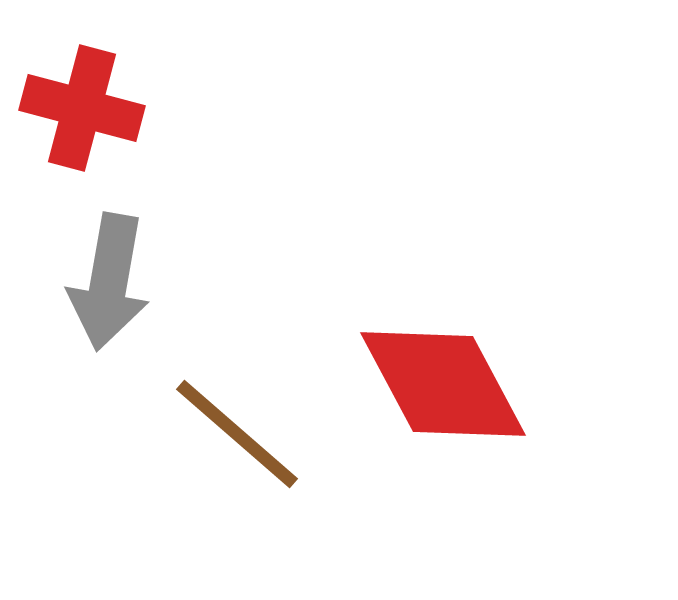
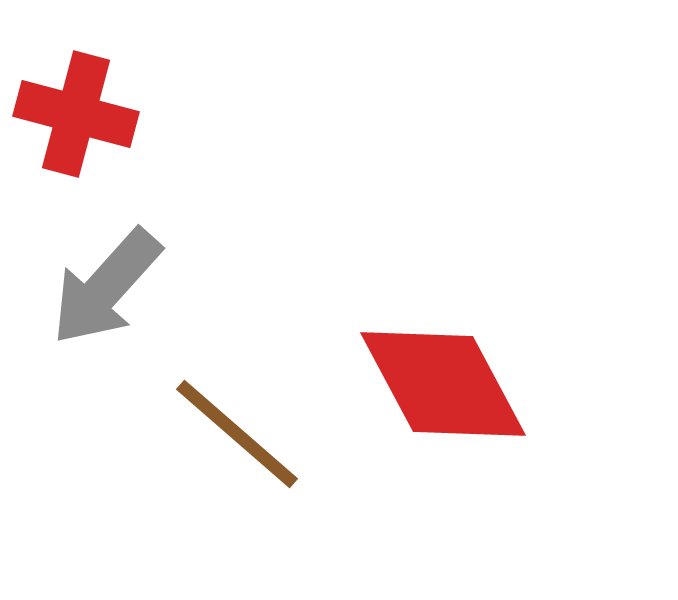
red cross: moved 6 px left, 6 px down
gray arrow: moved 3 px left, 5 px down; rotated 32 degrees clockwise
